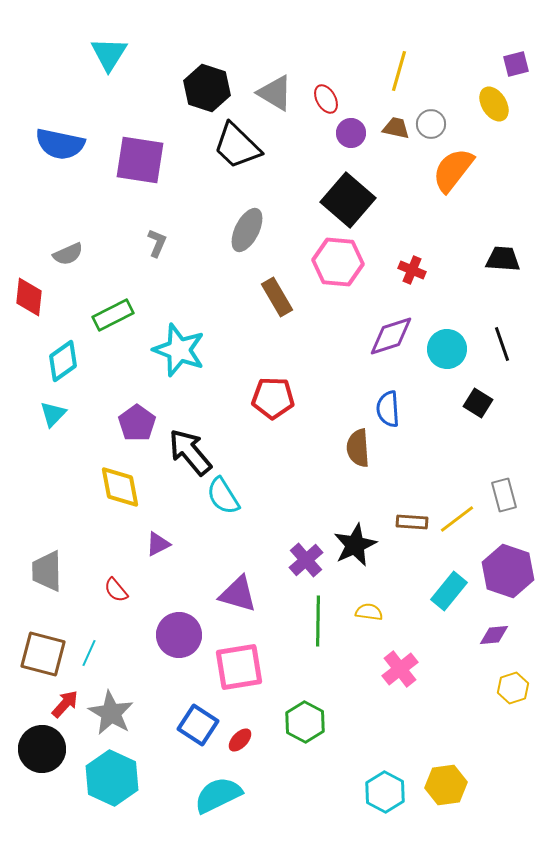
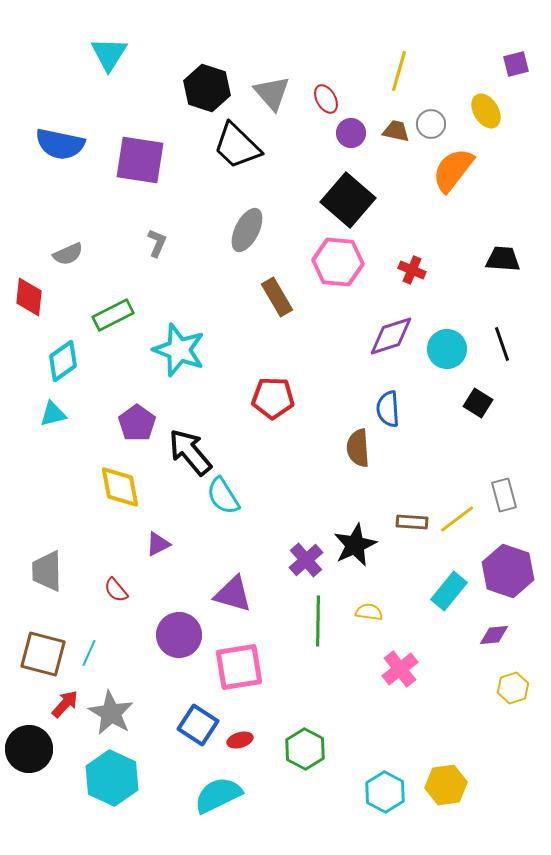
gray triangle at (275, 93): moved 3 px left; rotated 18 degrees clockwise
yellow ellipse at (494, 104): moved 8 px left, 7 px down
brown trapezoid at (396, 128): moved 3 px down
cyan triangle at (53, 414): rotated 32 degrees clockwise
purple triangle at (238, 594): moved 5 px left
green hexagon at (305, 722): moved 27 px down
red ellipse at (240, 740): rotated 30 degrees clockwise
black circle at (42, 749): moved 13 px left
